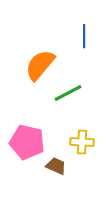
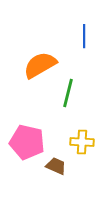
orange semicircle: rotated 20 degrees clockwise
green line: rotated 48 degrees counterclockwise
